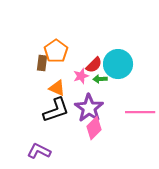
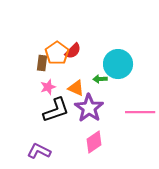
orange pentagon: moved 1 px right, 2 px down
red semicircle: moved 21 px left, 14 px up
pink star: moved 33 px left, 11 px down
orange triangle: moved 19 px right
pink diamond: moved 14 px down; rotated 10 degrees clockwise
